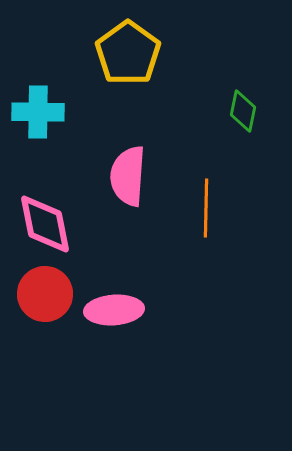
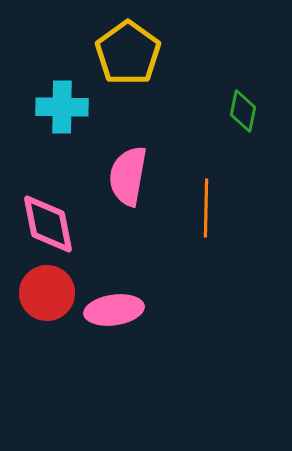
cyan cross: moved 24 px right, 5 px up
pink semicircle: rotated 6 degrees clockwise
pink diamond: moved 3 px right
red circle: moved 2 px right, 1 px up
pink ellipse: rotated 4 degrees counterclockwise
